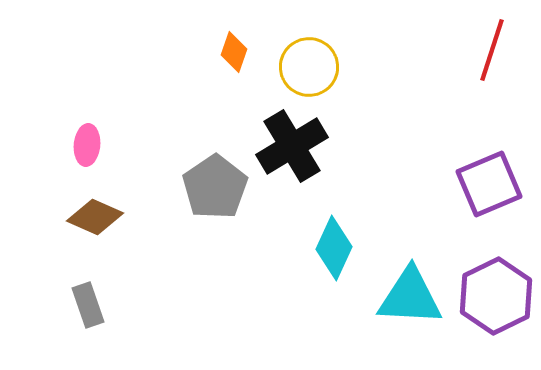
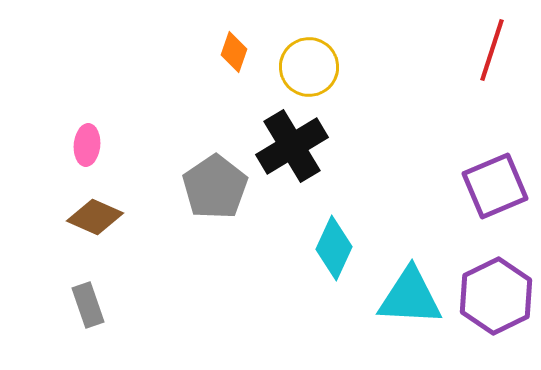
purple square: moved 6 px right, 2 px down
